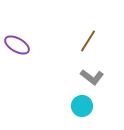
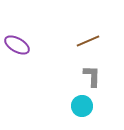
brown line: rotated 35 degrees clockwise
gray L-shape: moved 1 px up; rotated 125 degrees counterclockwise
